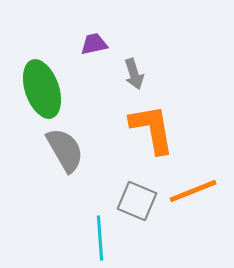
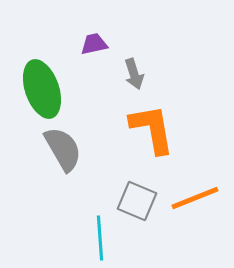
gray semicircle: moved 2 px left, 1 px up
orange line: moved 2 px right, 7 px down
